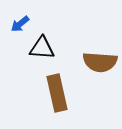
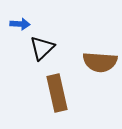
blue arrow: rotated 138 degrees counterclockwise
black triangle: rotated 48 degrees counterclockwise
